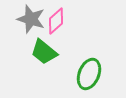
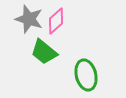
gray star: moved 2 px left
green ellipse: moved 3 px left, 1 px down; rotated 36 degrees counterclockwise
